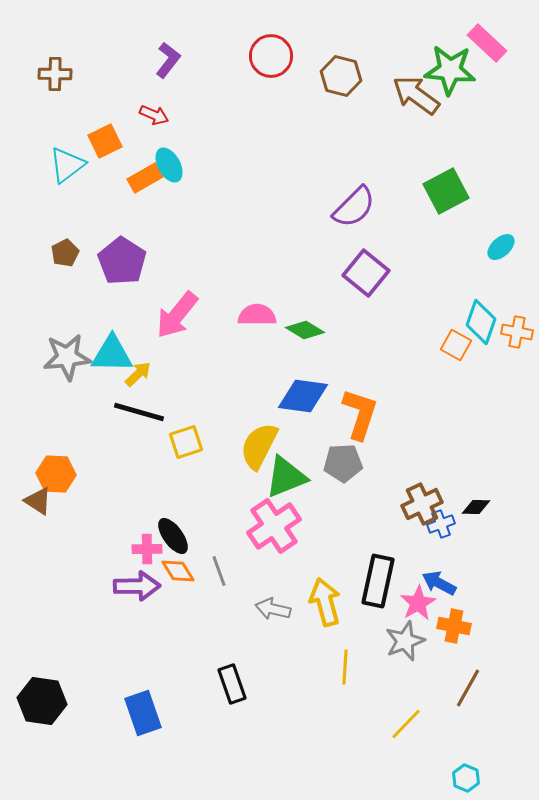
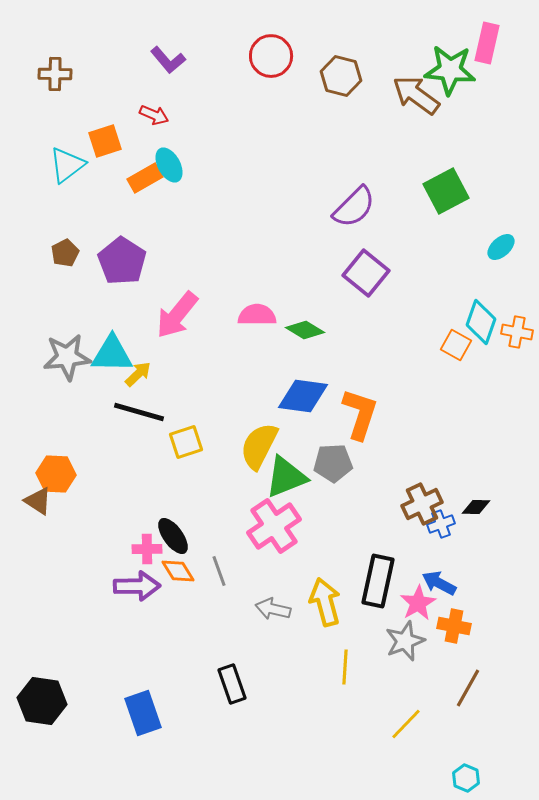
pink rectangle at (487, 43): rotated 60 degrees clockwise
purple L-shape at (168, 60): rotated 102 degrees clockwise
orange square at (105, 141): rotated 8 degrees clockwise
gray pentagon at (343, 463): moved 10 px left
